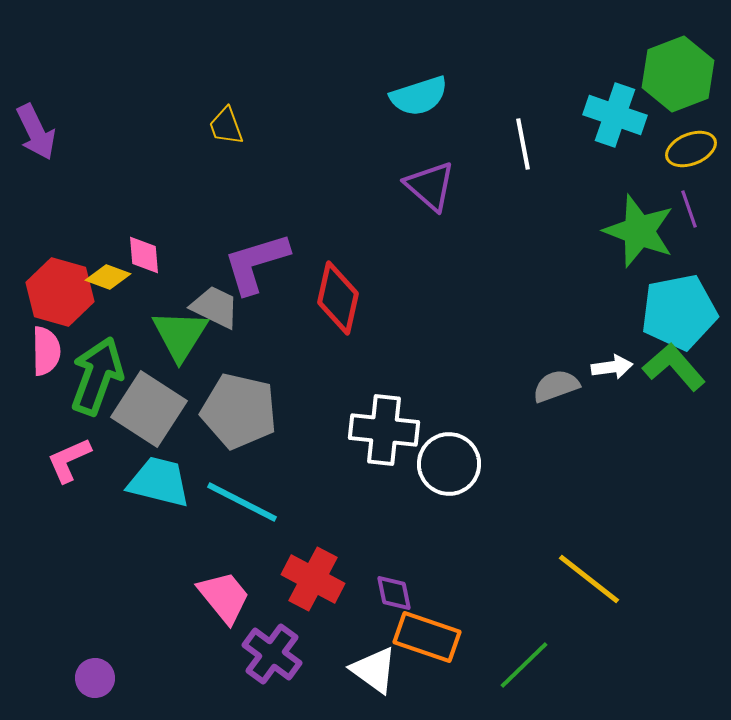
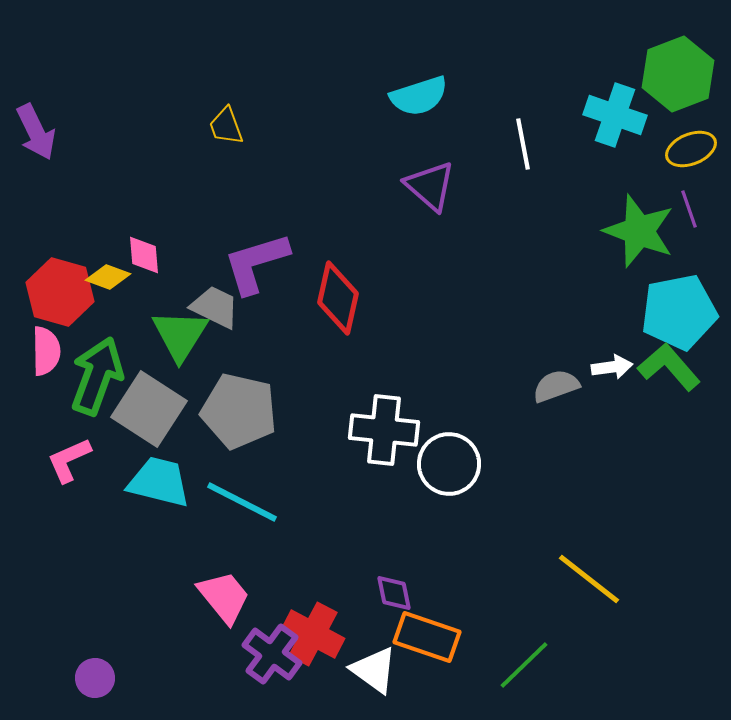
green L-shape: moved 5 px left
red cross: moved 55 px down
